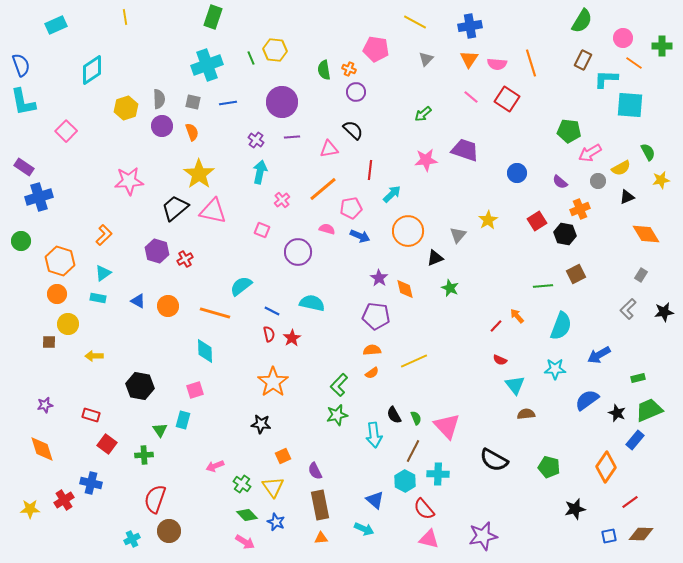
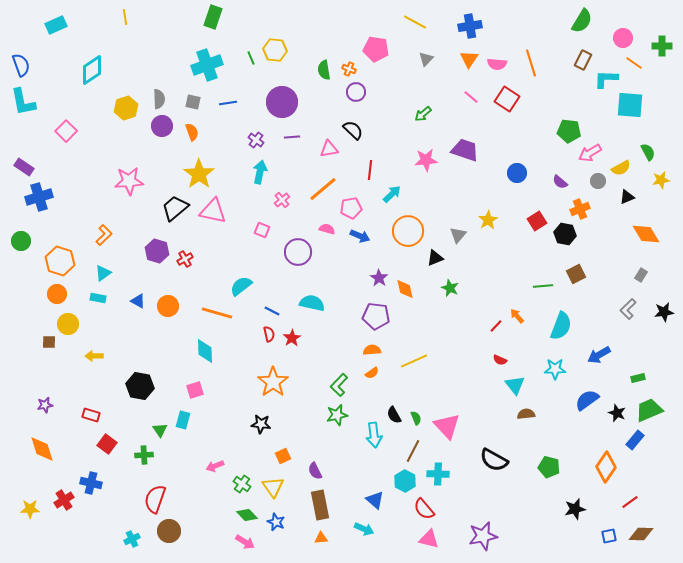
orange line at (215, 313): moved 2 px right
